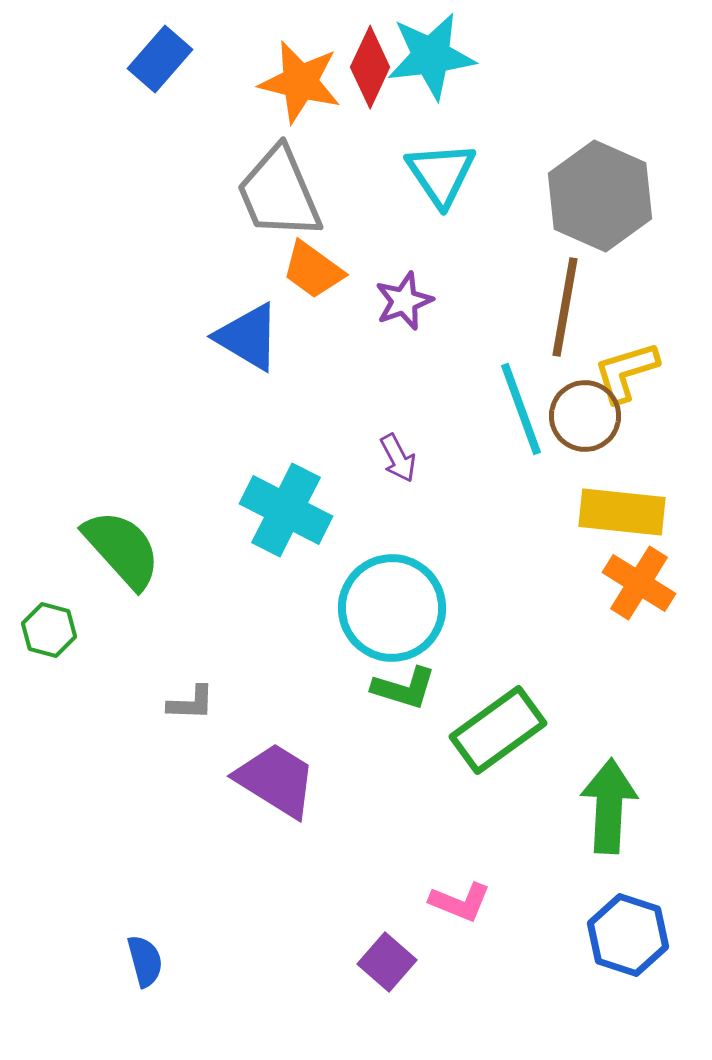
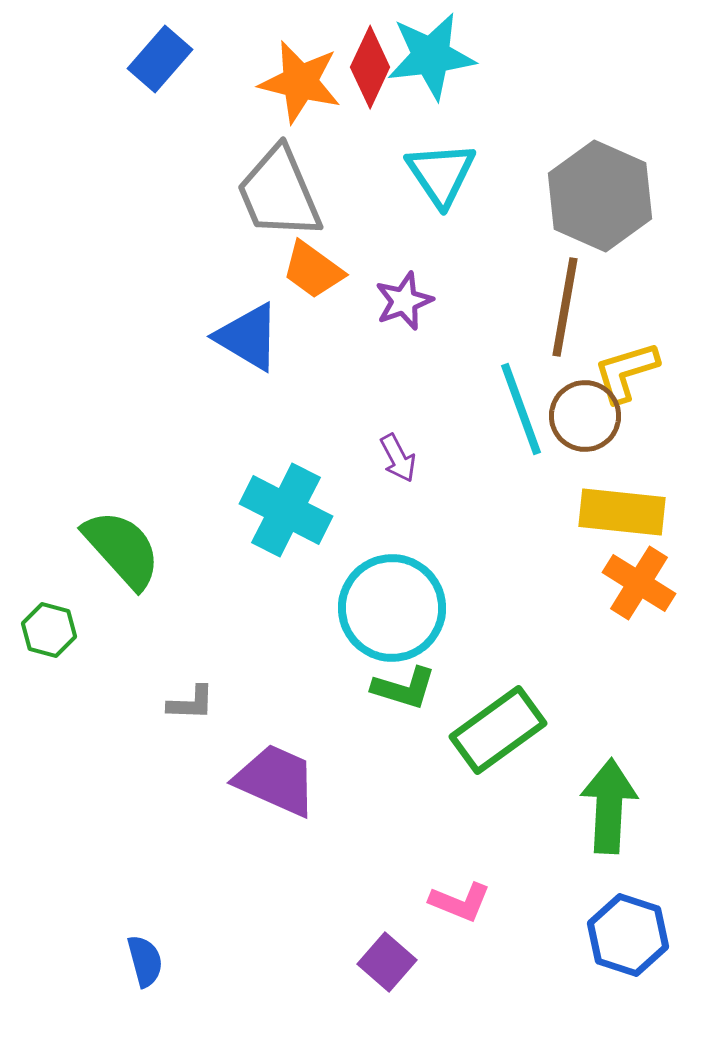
purple trapezoid: rotated 8 degrees counterclockwise
